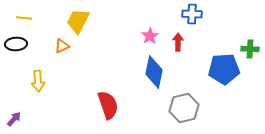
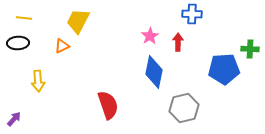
black ellipse: moved 2 px right, 1 px up
